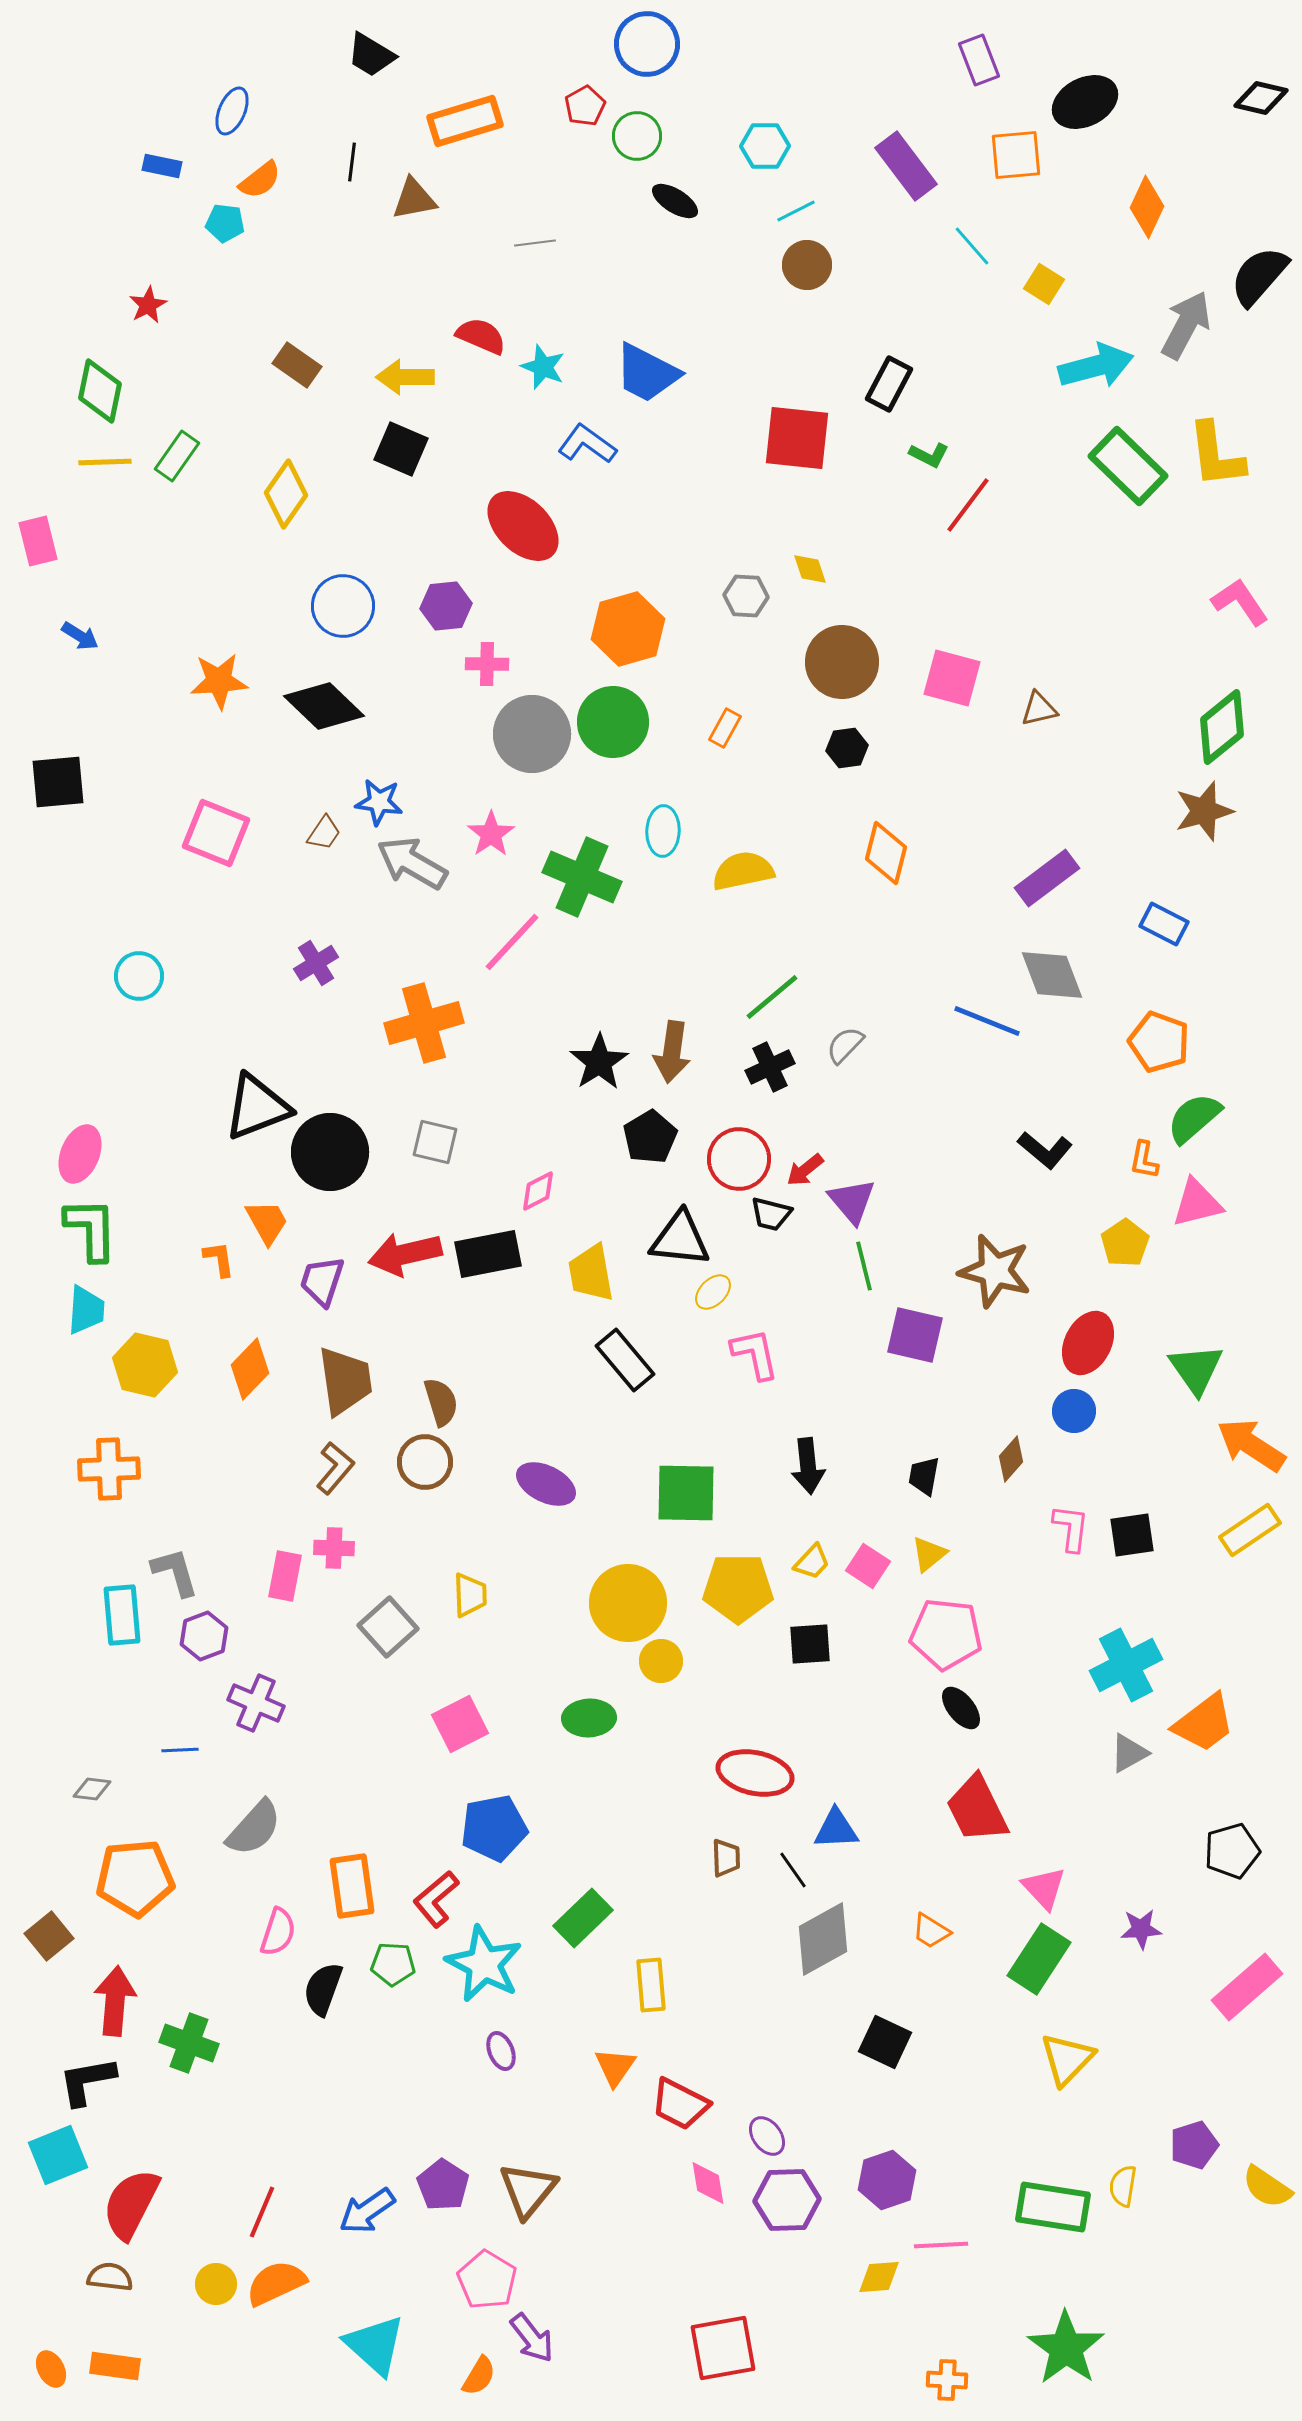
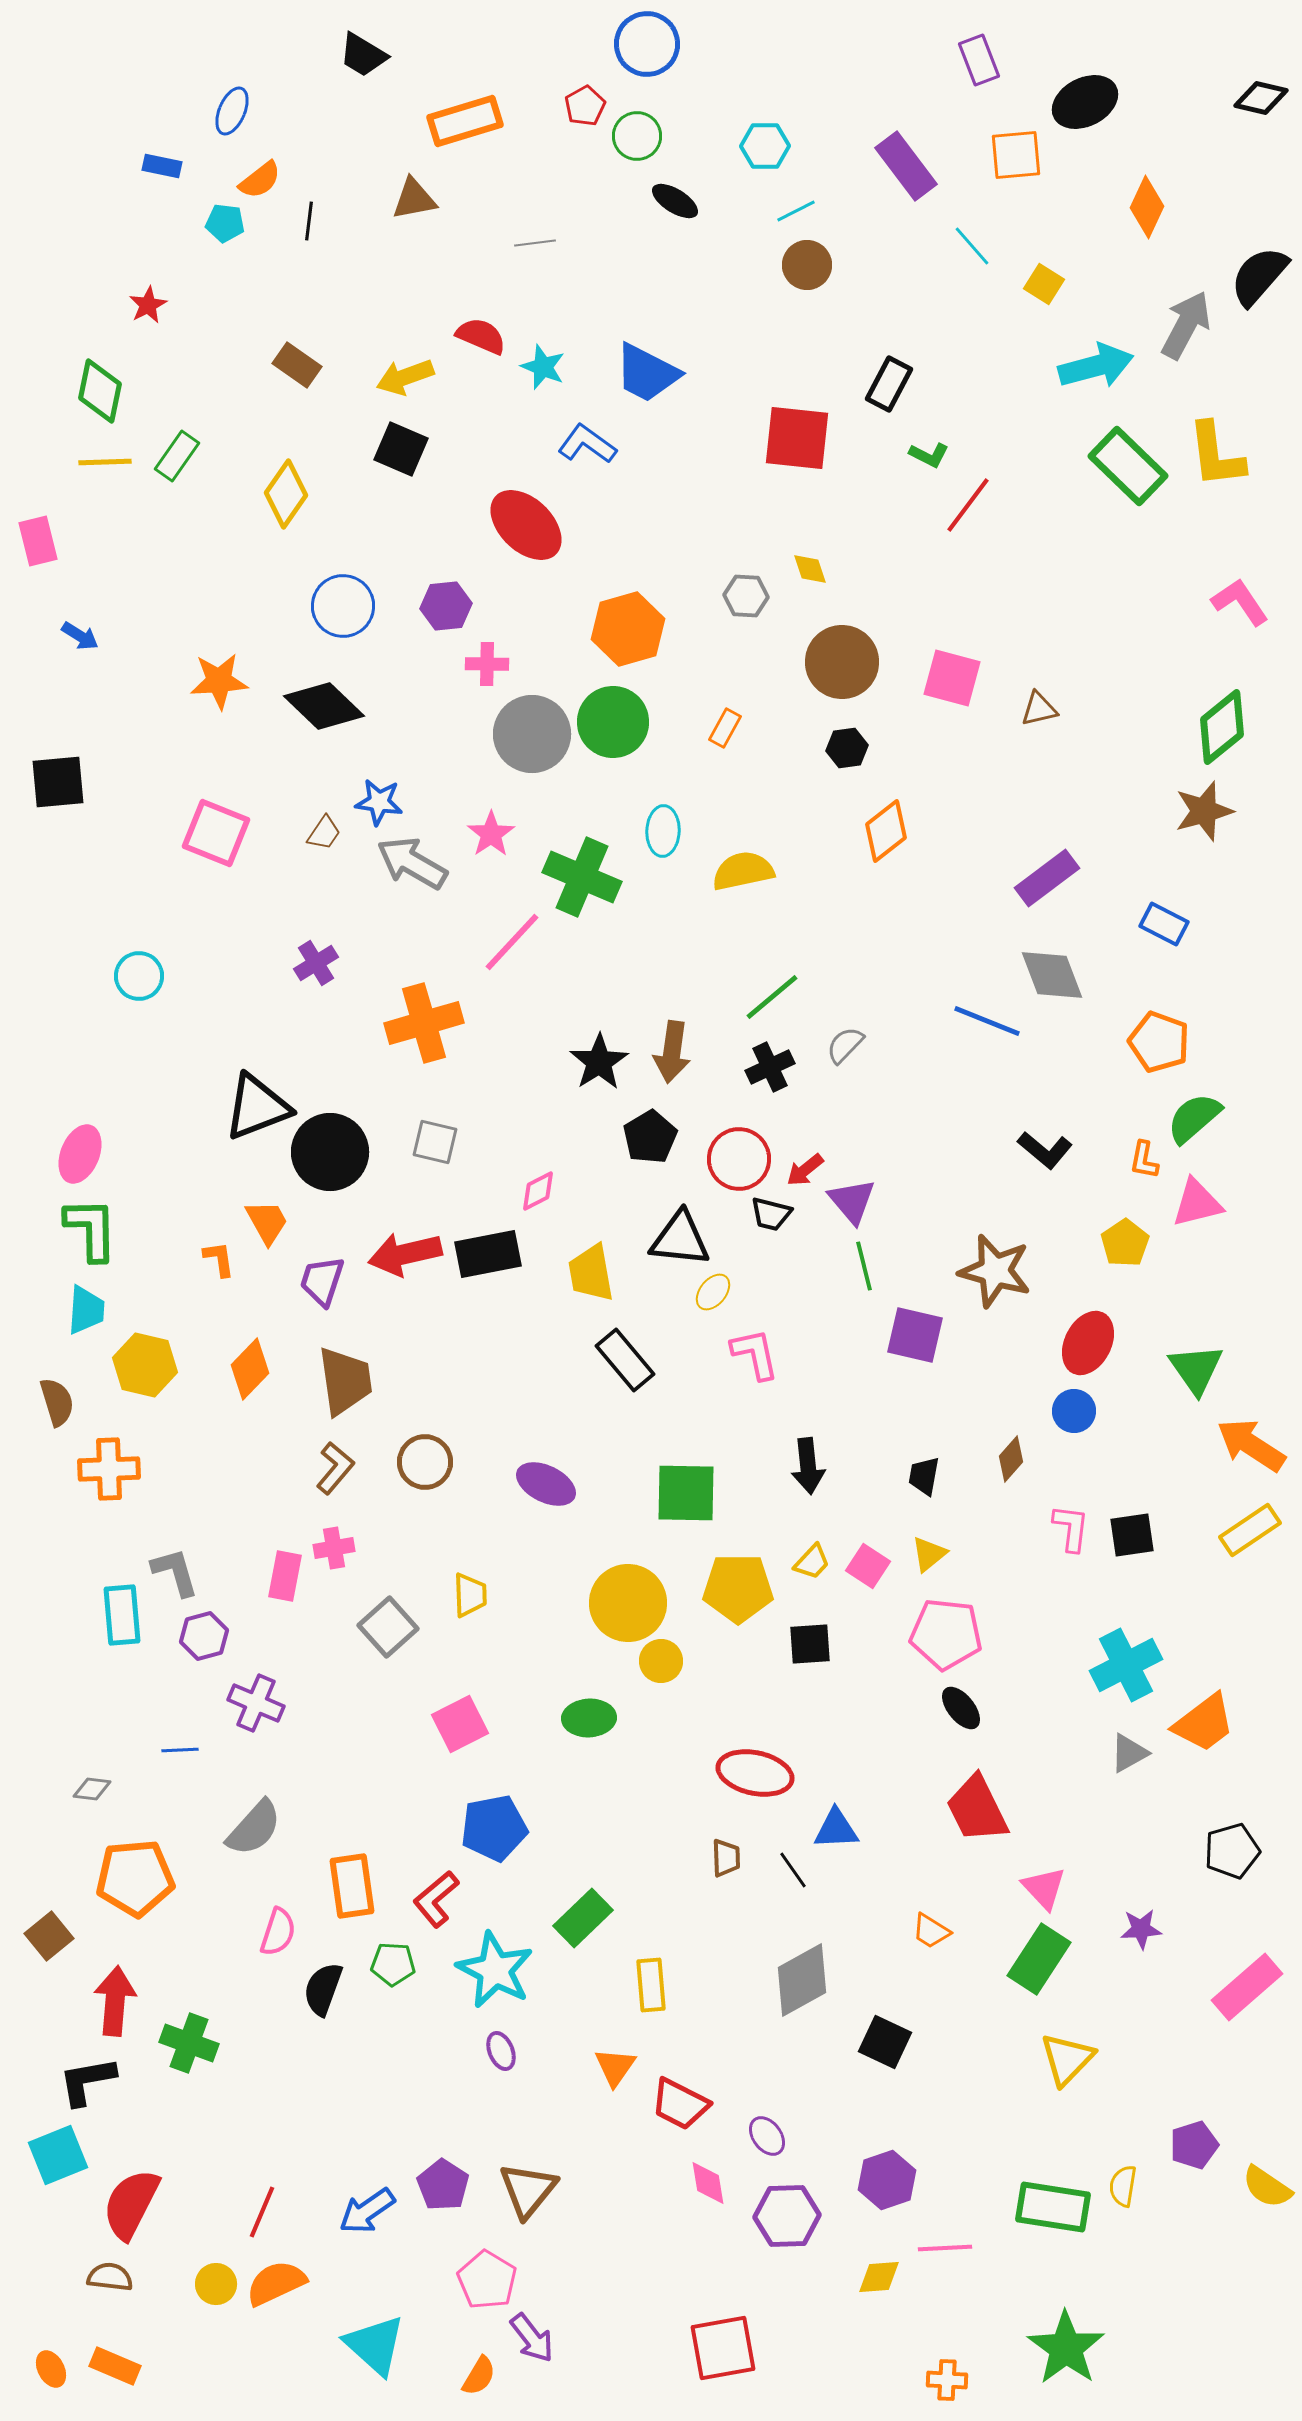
black trapezoid at (371, 55): moved 8 px left
black line at (352, 162): moved 43 px left, 59 px down
yellow arrow at (405, 377): rotated 20 degrees counterclockwise
red ellipse at (523, 526): moved 3 px right, 1 px up
orange diamond at (886, 853): moved 22 px up; rotated 38 degrees clockwise
yellow ellipse at (713, 1292): rotated 6 degrees counterclockwise
brown semicircle at (441, 1402): moved 384 px left
pink cross at (334, 1548): rotated 12 degrees counterclockwise
purple hexagon at (204, 1636): rotated 6 degrees clockwise
gray diamond at (823, 1939): moved 21 px left, 41 px down
cyan star at (484, 1964): moved 11 px right, 6 px down
purple hexagon at (787, 2200): moved 16 px down
pink line at (941, 2245): moved 4 px right, 3 px down
orange rectangle at (115, 2366): rotated 15 degrees clockwise
